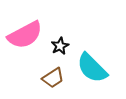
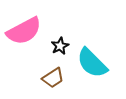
pink semicircle: moved 1 px left, 4 px up
cyan semicircle: moved 5 px up
